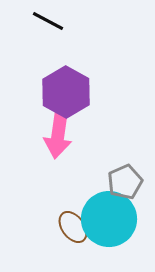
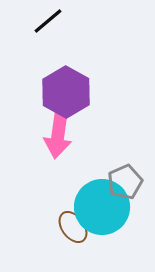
black line: rotated 68 degrees counterclockwise
cyan circle: moved 7 px left, 12 px up
